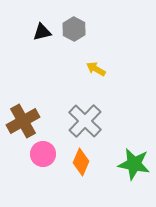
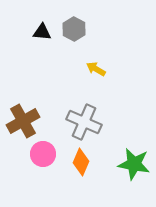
black triangle: rotated 18 degrees clockwise
gray cross: moved 1 px left, 1 px down; rotated 20 degrees counterclockwise
